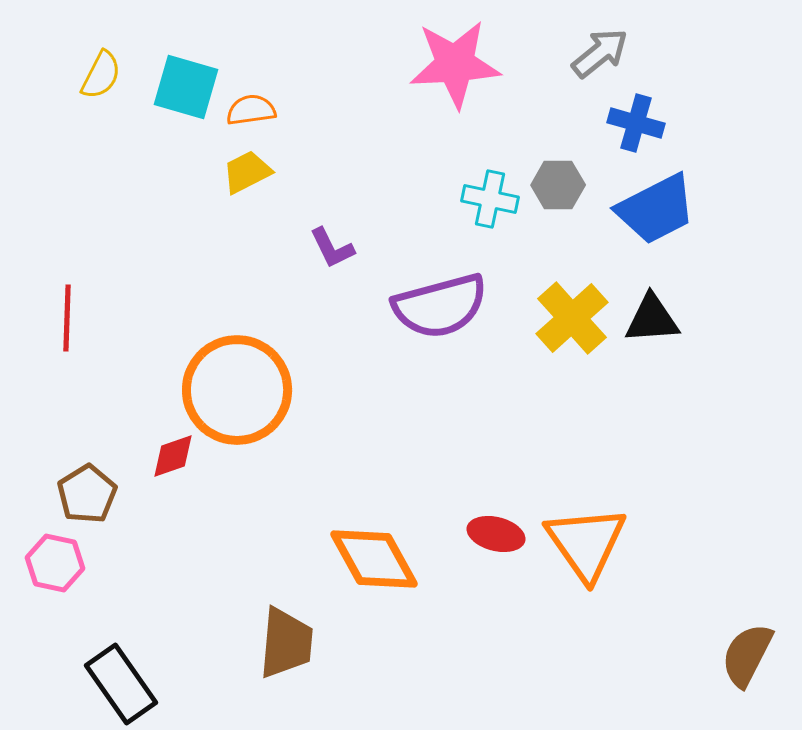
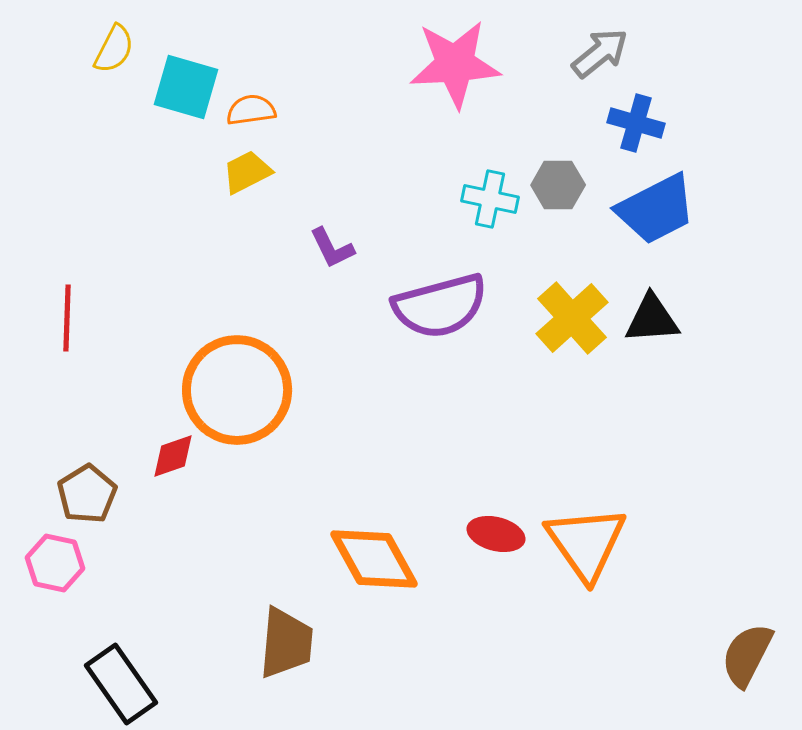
yellow semicircle: moved 13 px right, 26 px up
